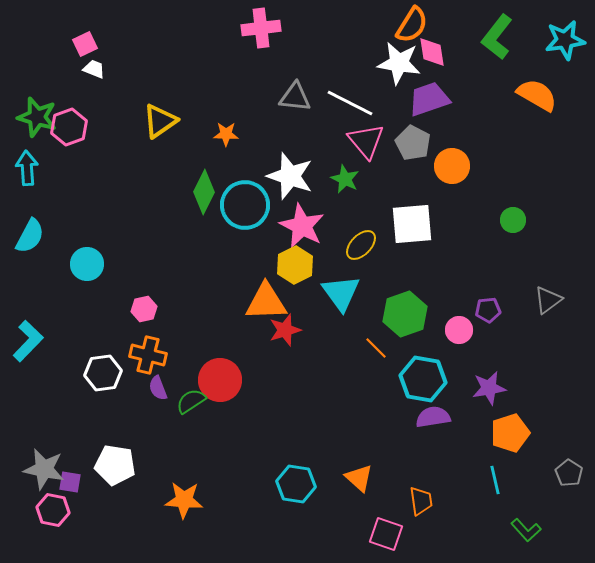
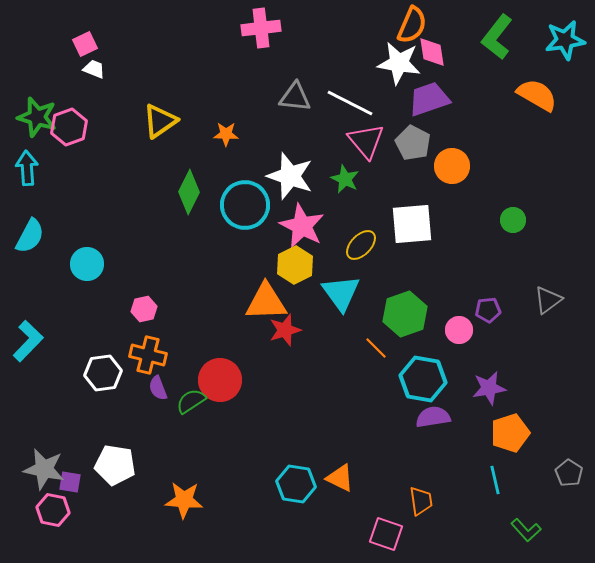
orange semicircle at (412, 25): rotated 9 degrees counterclockwise
green diamond at (204, 192): moved 15 px left
orange triangle at (359, 478): moved 19 px left; rotated 16 degrees counterclockwise
